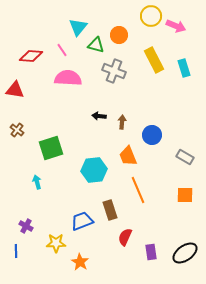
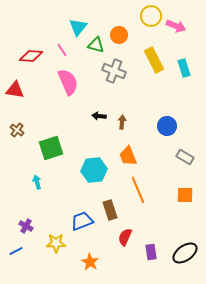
pink semicircle: moved 4 px down; rotated 64 degrees clockwise
blue circle: moved 15 px right, 9 px up
blue line: rotated 64 degrees clockwise
orange star: moved 10 px right
